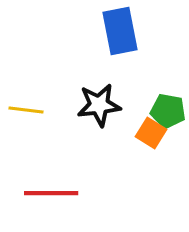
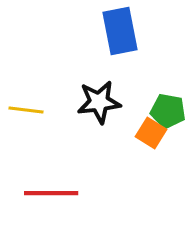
black star: moved 3 px up
